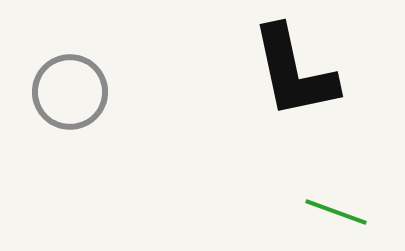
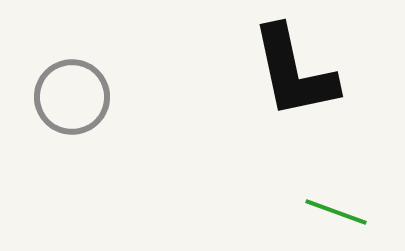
gray circle: moved 2 px right, 5 px down
